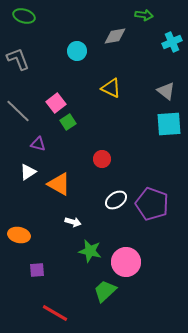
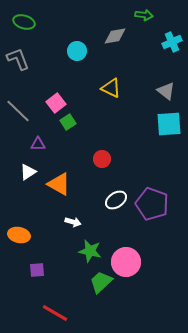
green ellipse: moved 6 px down
purple triangle: rotated 14 degrees counterclockwise
green trapezoid: moved 4 px left, 9 px up
